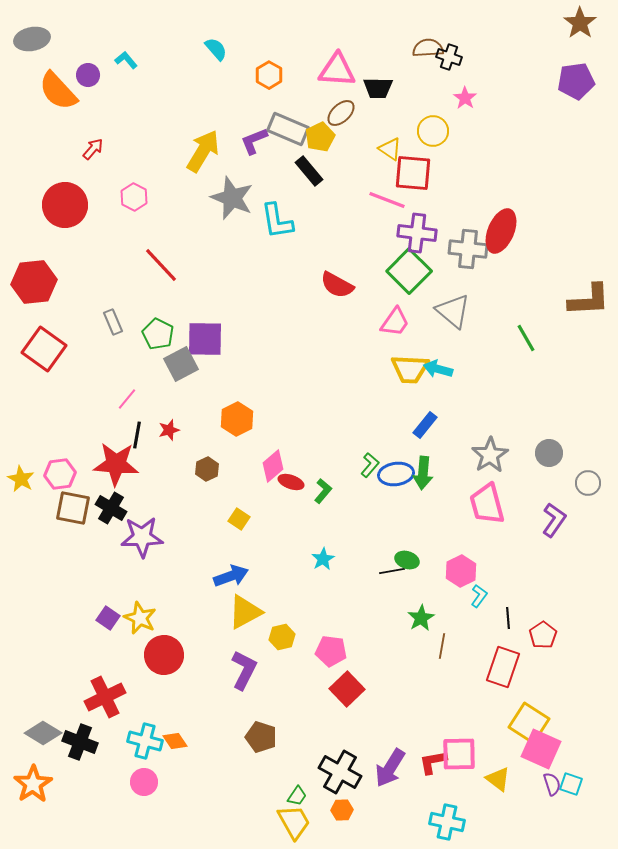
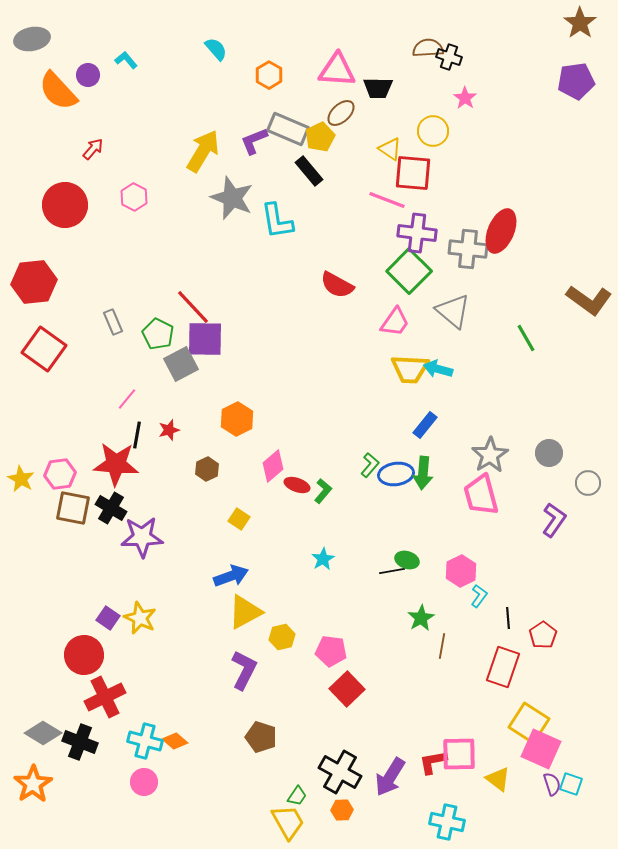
red line at (161, 265): moved 32 px right, 42 px down
brown L-shape at (589, 300): rotated 39 degrees clockwise
red ellipse at (291, 482): moved 6 px right, 3 px down
pink trapezoid at (487, 504): moved 6 px left, 9 px up
red circle at (164, 655): moved 80 px left
orange diamond at (175, 741): rotated 15 degrees counterclockwise
purple arrow at (390, 768): moved 9 px down
yellow trapezoid at (294, 822): moved 6 px left
